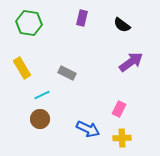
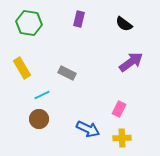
purple rectangle: moved 3 px left, 1 px down
black semicircle: moved 2 px right, 1 px up
brown circle: moved 1 px left
